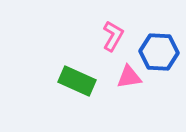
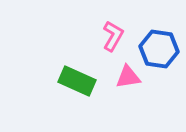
blue hexagon: moved 3 px up; rotated 6 degrees clockwise
pink triangle: moved 1 px left
